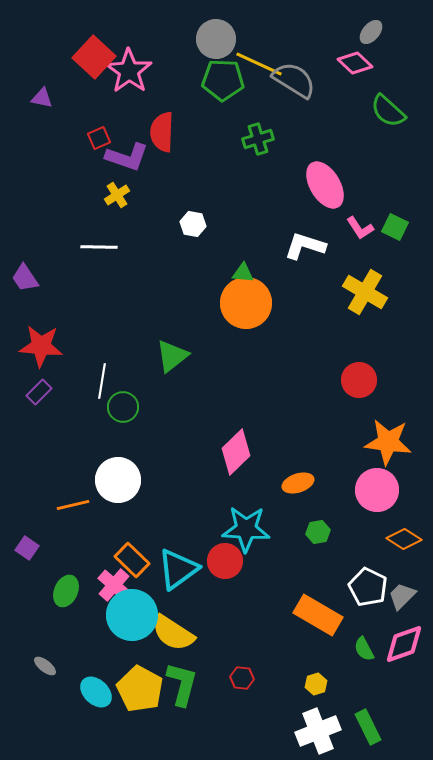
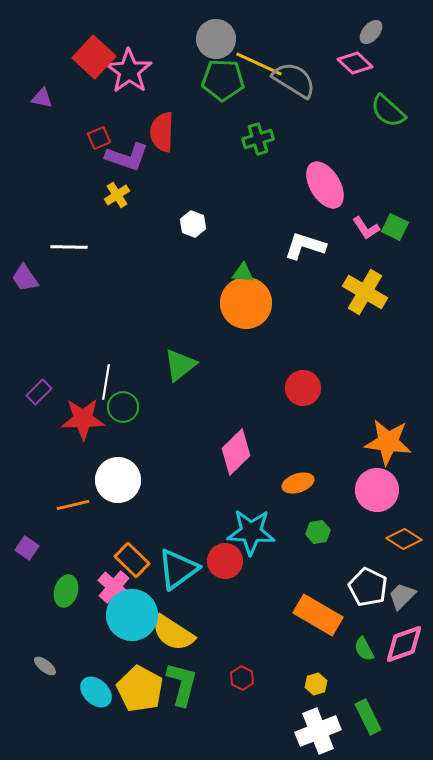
white hexagon at (193, 224): rotated 10 degrees clockwise
pink L-shape at (360, 228): moved 6 px right
white line at (99, 247): moved 30 px left
red star at (41, 346): moved 42 px right, 73 px down; rotated 6 degrees counterclockwise
green triangle at (172, 356): moved 8 px right, 9 px down
red circle at (359, 380): moved 56 px left, 8 px down
white line at (102, 381): moved 4 px right, 1 px down
cyan star at (246, 529): moved 5 px right, 3 px down
pink cross at (114, 585): moved 2 px down
green ellipse at (66, 591): rotated 8 degrees counterclockwise
red hexagon at (242, 678): rotated 20 degrees clockwise
green rectangle at (368, 727): moved 10 px up
